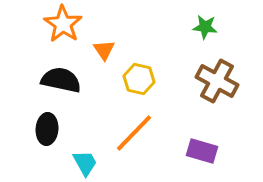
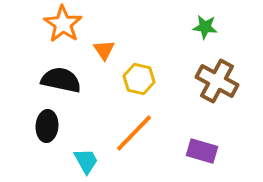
black ellipse: moved 3 px up
cyan trapezoid: moved 1 px right, 2 px up
